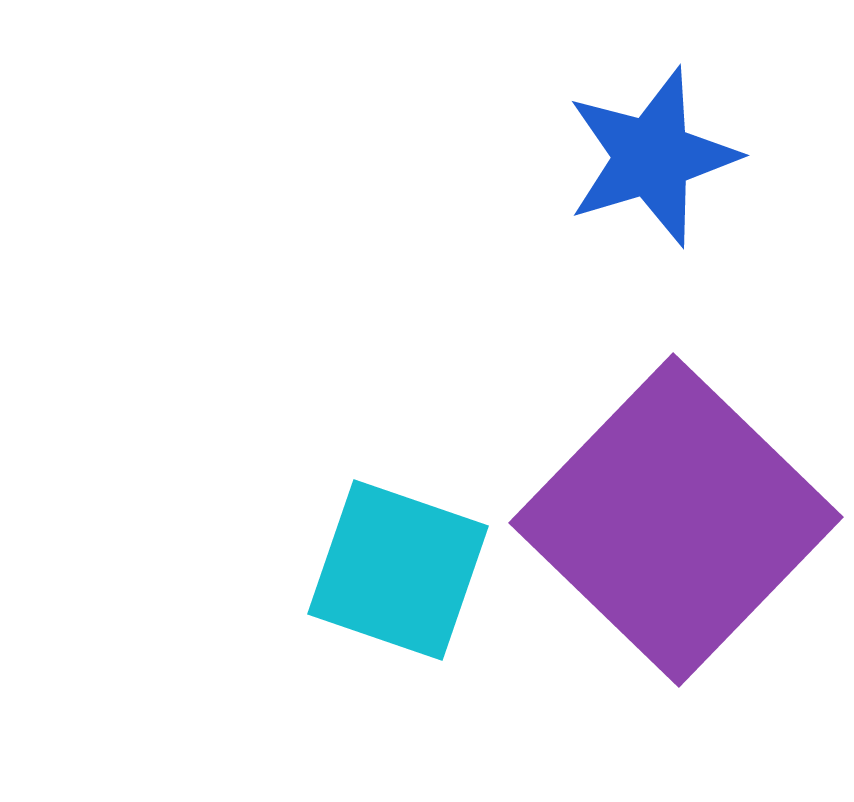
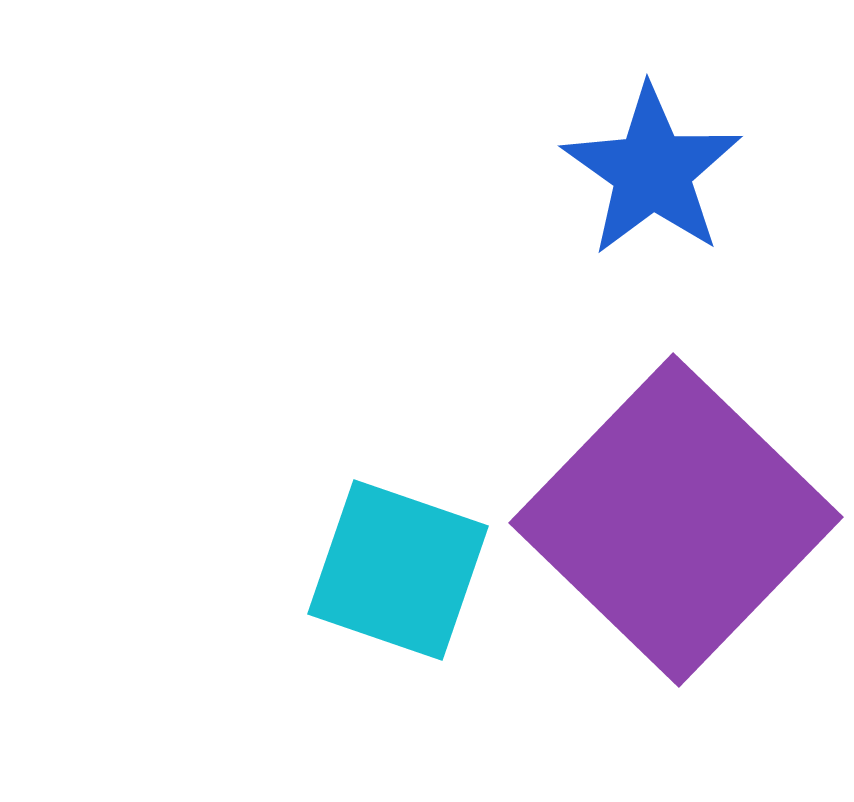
blue star: moved 14 px down; rotated 20 degrees counterclockwise
